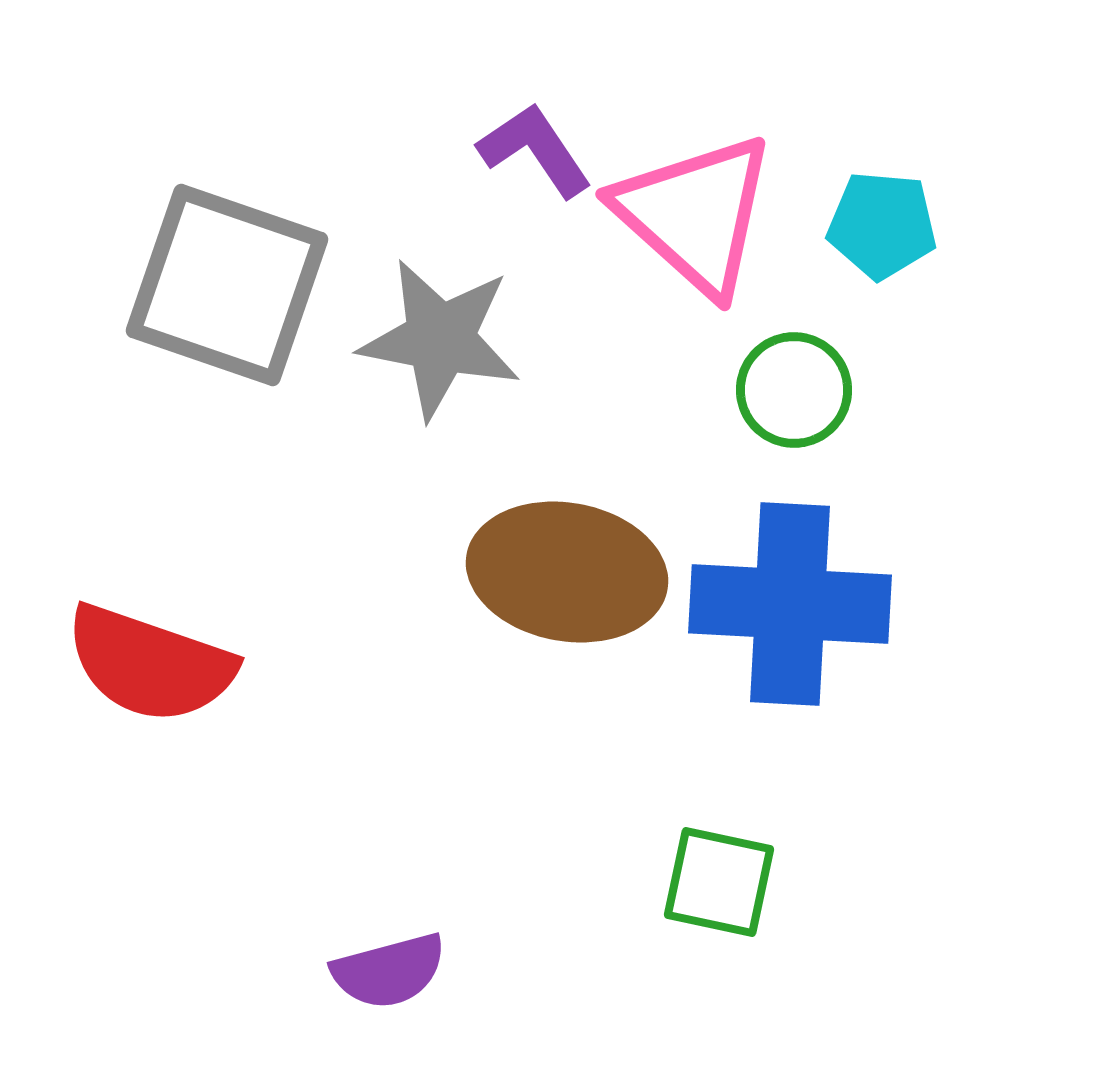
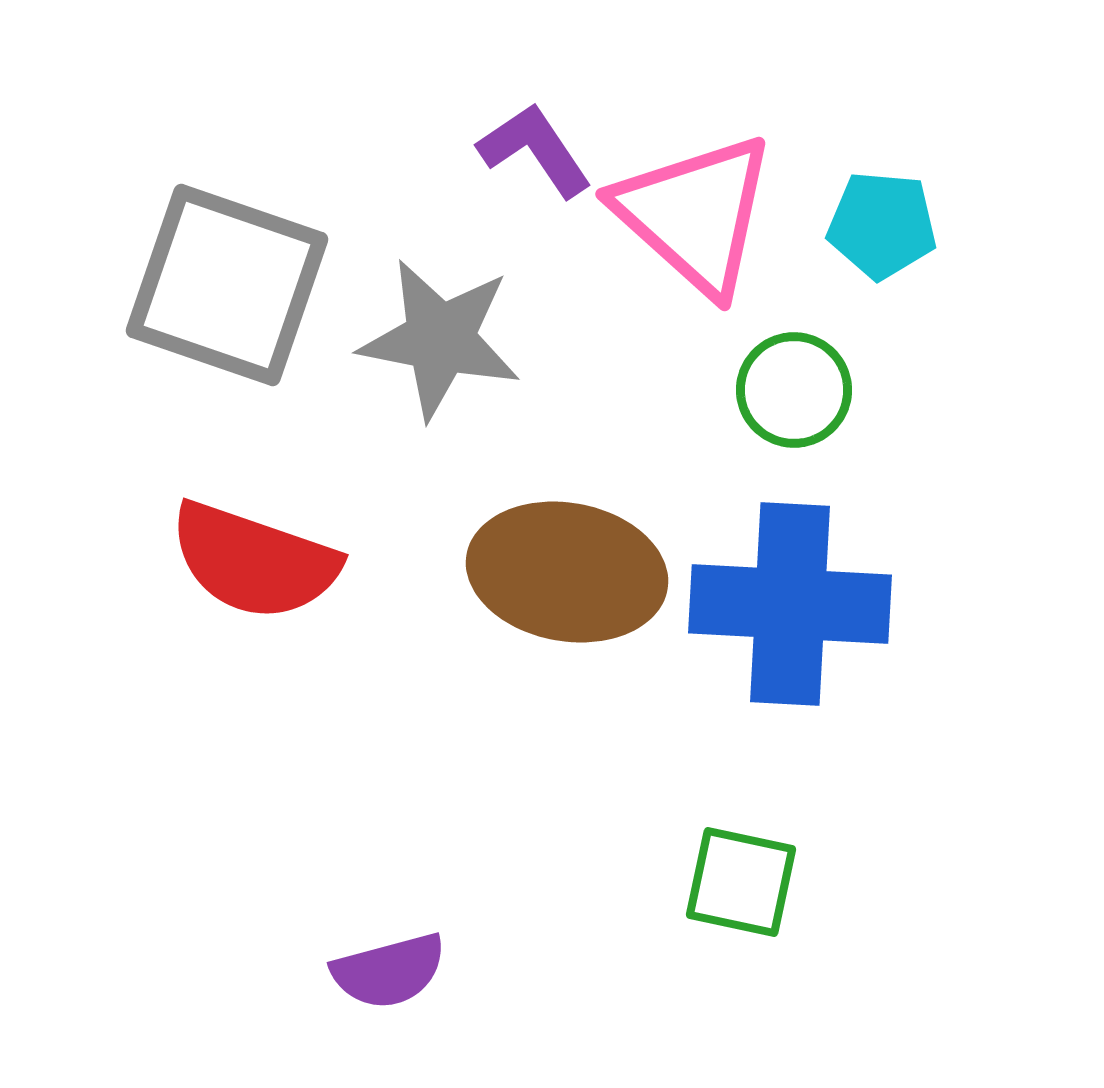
red semicircle: moved 104 px right, 103 px up
green square: moved 22 px right
